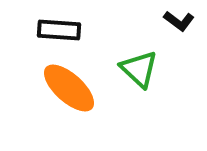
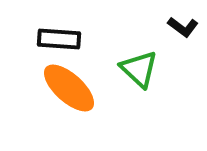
black L-shape: moved 4 px right, 6 px down
black rectangle: moved 9 px down
